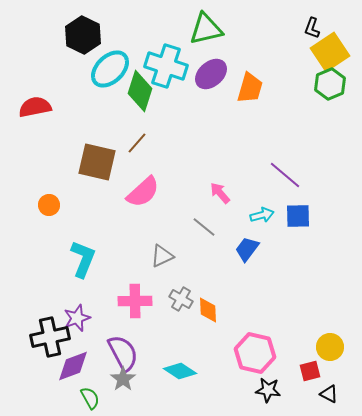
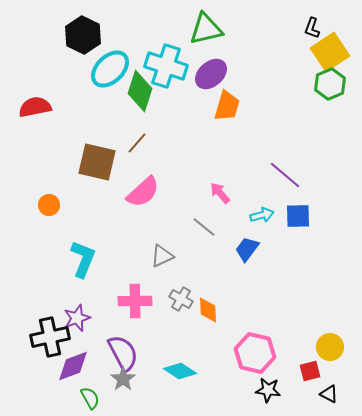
orange trapezoid: moved 23 px left, 18 px down
